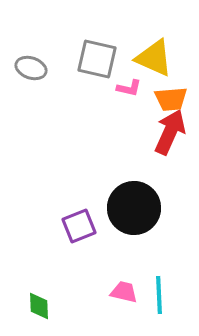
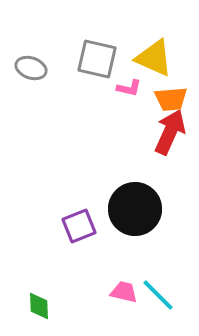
black circle: moved 1 px right, 1 px down
cyan line: moved 1 px left; rotated 42 degrees counterclockwise
